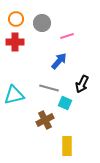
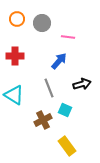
orange circle: moved 1 px right
pink line: moved 1 px right, 1 px down; rotated 24 degrees clockwise
red cross: moved 14 px down
black arrow: rotated 132 degrees counterclockwise
gray line: rotated 54 degrees clockwise
cyan triangle: rotated 45 degrees clockwise
cyan square: moved 7 px down
brown cross: moved 2 px left
yellow rectangle: rotated 36 degrees counterclockwise
